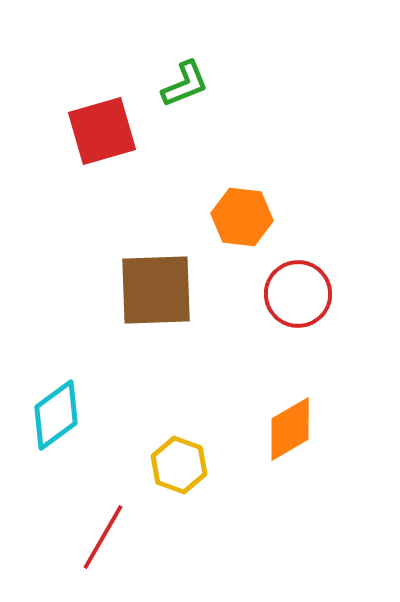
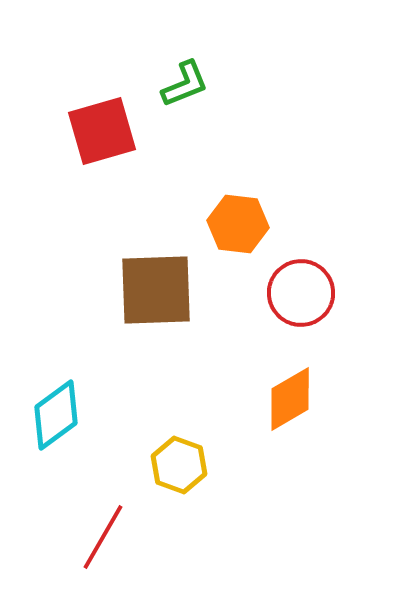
orange hexagon: moved 4 px left, 7 px down
red circle: moved 3 px right, 1 px up
orange diamond: moved 30 px up
